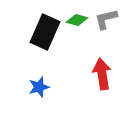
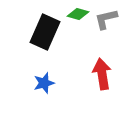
green diamond: moved 1 px right, 6 px up
blue star: moved 5 px right, 4 px up
